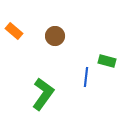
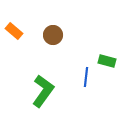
brown circle: moved 2 px left, 1 px up
green L-shape: moved 3 px up
